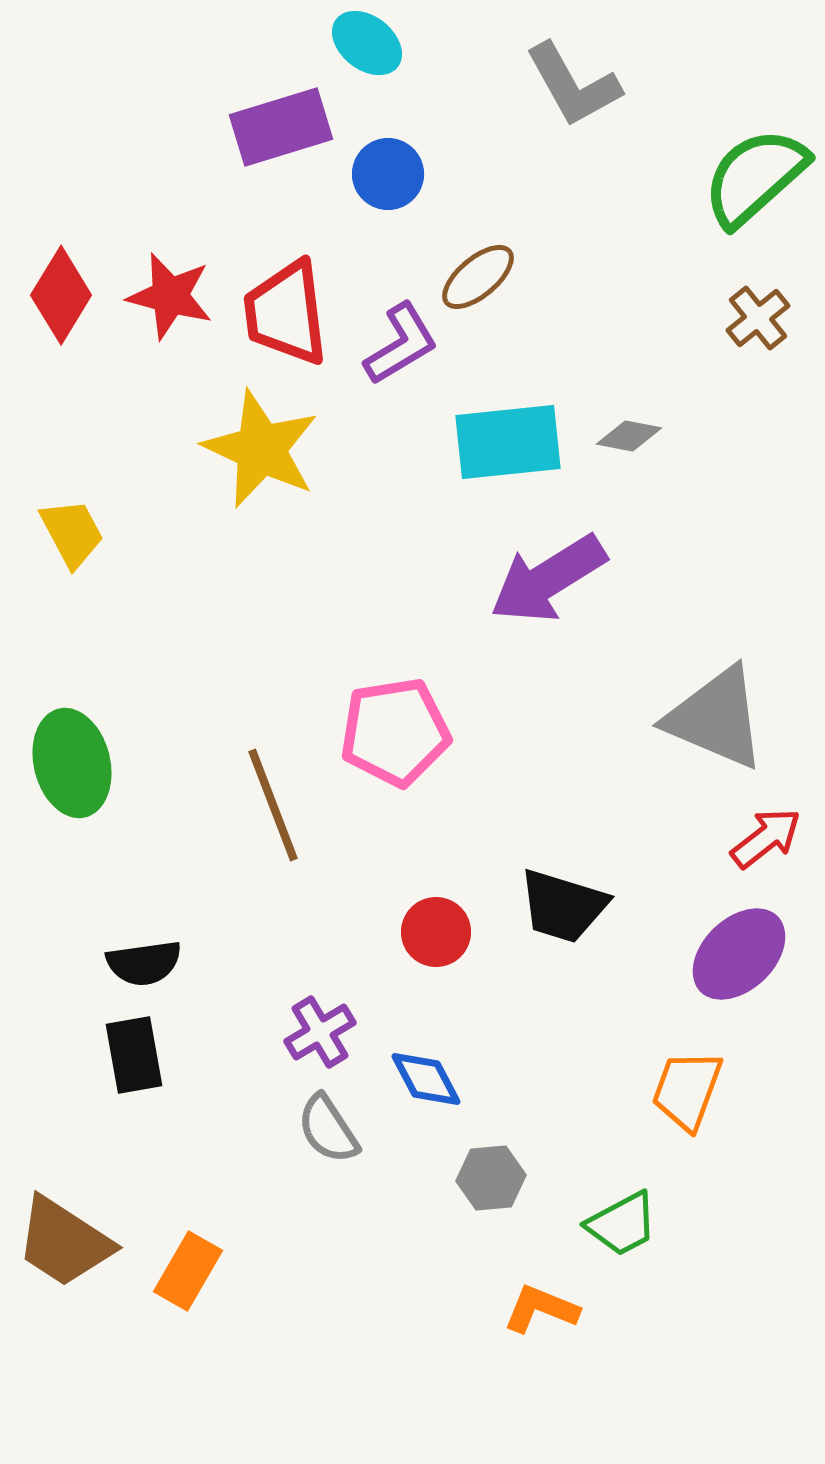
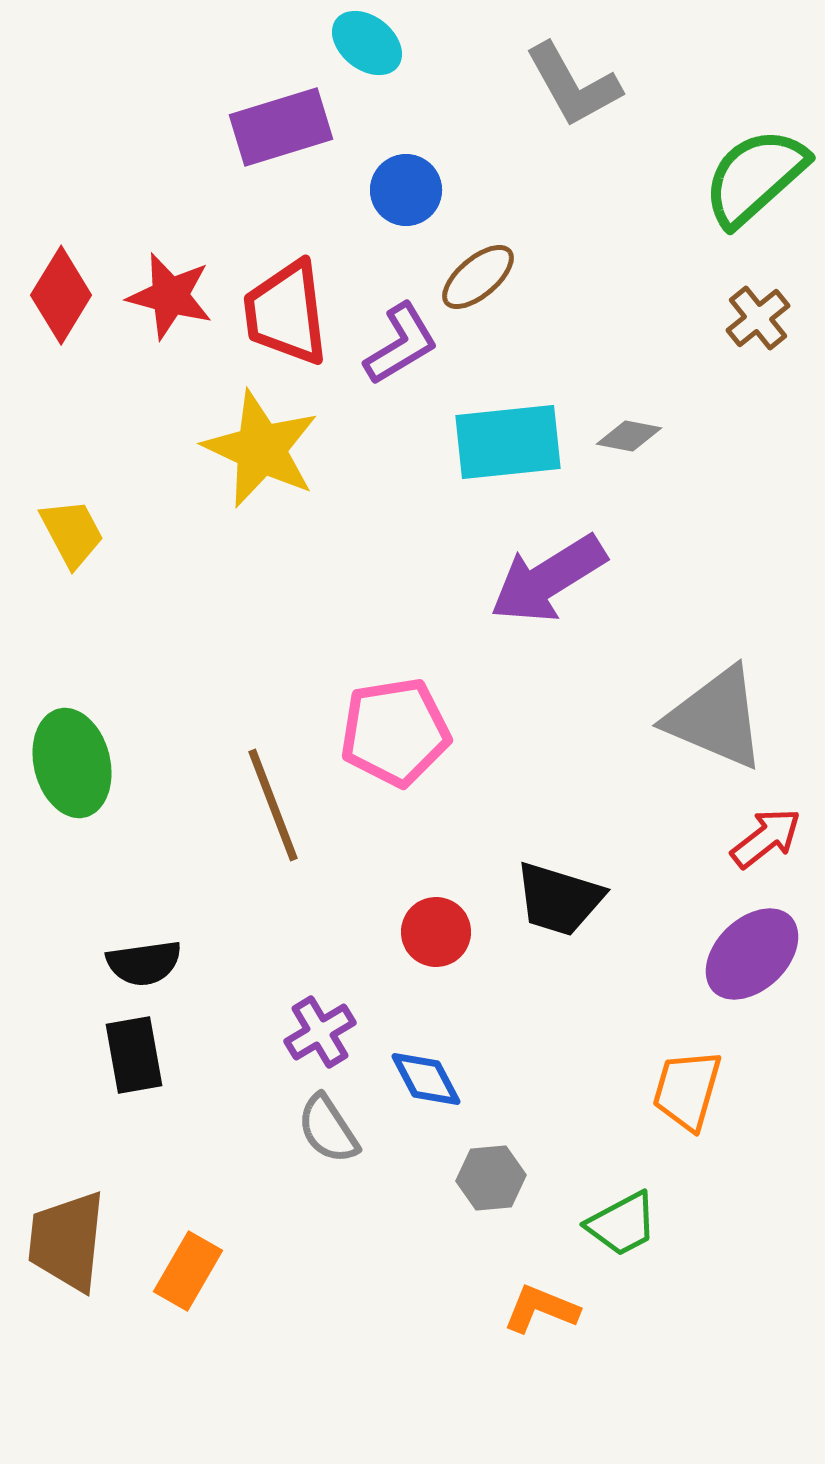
blue circle: moved 18 px right, 16 px down
black trapezoid: moved 4 px left, 7 px up
purple ellipse: moved 13 px right
orange trapezoid: rotated 4 degrees counterclockwise
brown trapezoid: moved 3 px right, 1 px up; rotated 63 degrees clockwise
